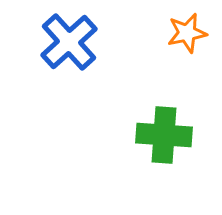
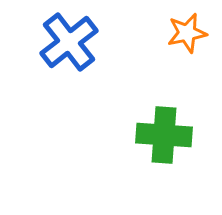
blue cross: rotated 4 degrees clockwise
